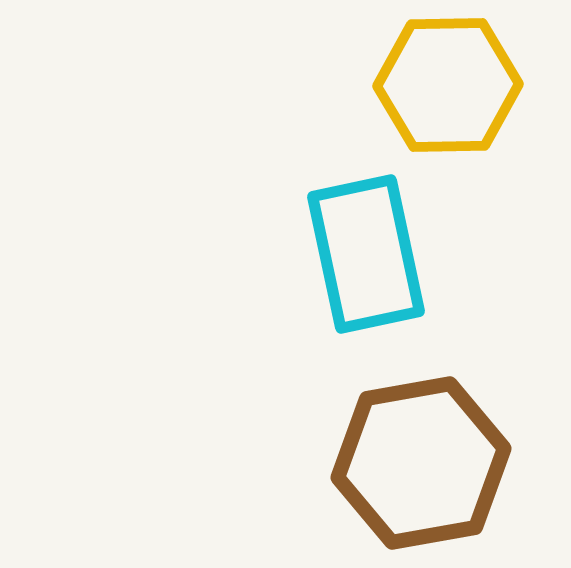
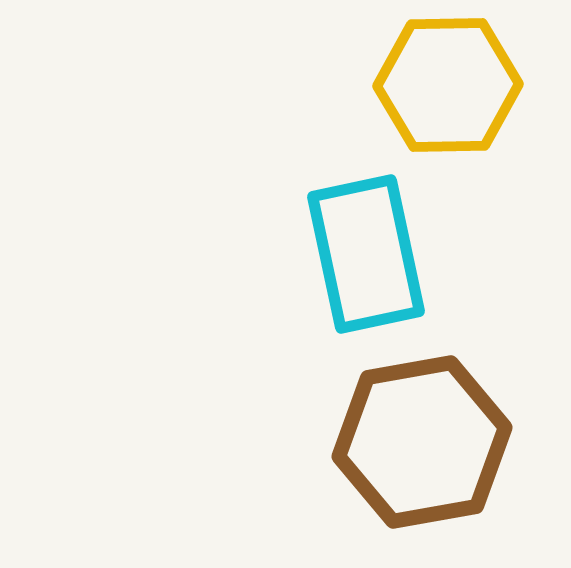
brown hexagon: moved 1 px right, 21 px up
